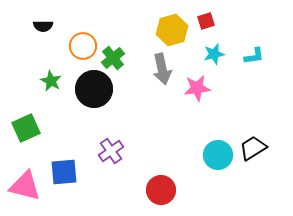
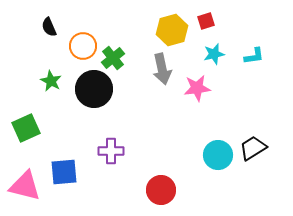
black semicircle: moved 6 px right, 1 px down; rotated 66 degrees clockwise
purple cross: rotated 35 degrees clockwise
